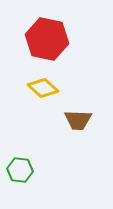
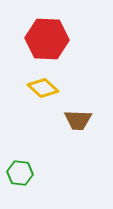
red hexagon: rotated 9 degrees counterclockwise
green hexagon: moved 3 px down
